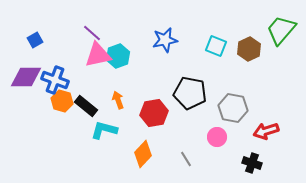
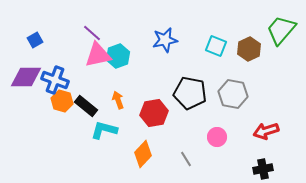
gray hexagon: moved 14 px up
black cross: moved 11 px right, 6 px down; rotated 30 degrees counterclockwise
